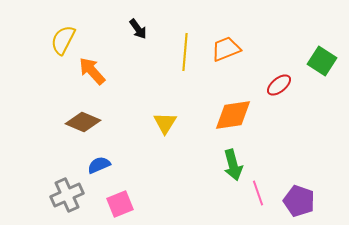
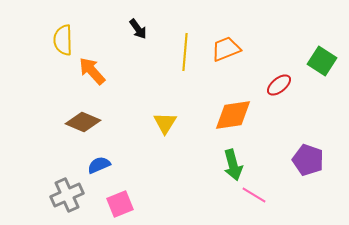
yellow semicircle: rotated 28 degrees counterclockwise
pink line: moved 4 px left, 2 px down; rotated 40 degrees counterclockwise
purple pentagon: moved 9 px right, 41 px up
